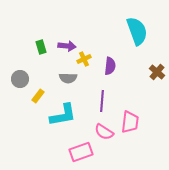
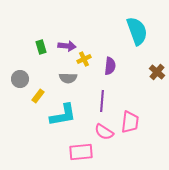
pink rectangle: rotated 15 degrees clockwise
